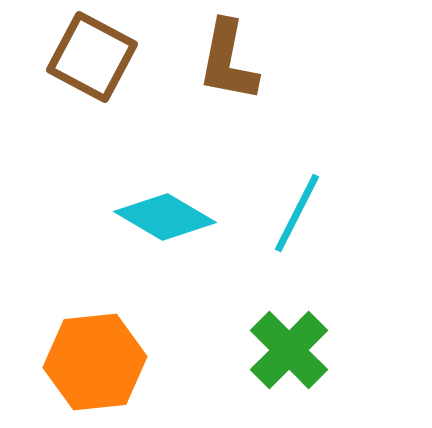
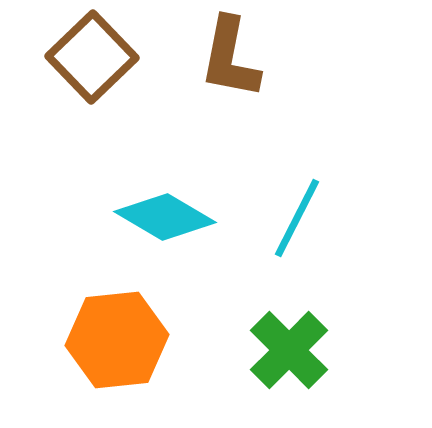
brown square: rotated 18 degrees clockwise
brown L-shape: moved 2 px right, 3 px up
cyan line: moved 5 px down
orange hexagon: moved 22 px right, 22 px up
